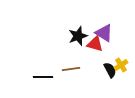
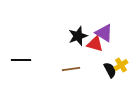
black line: moved 22 px left, 17 px up
